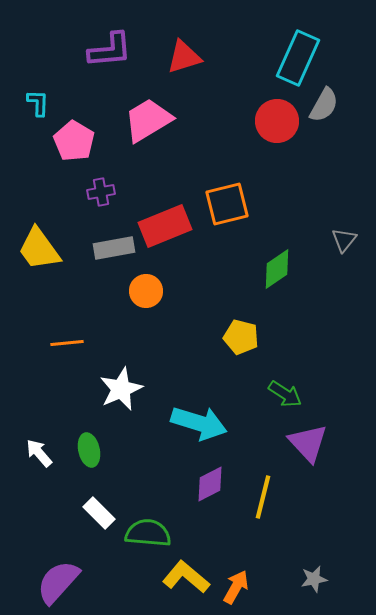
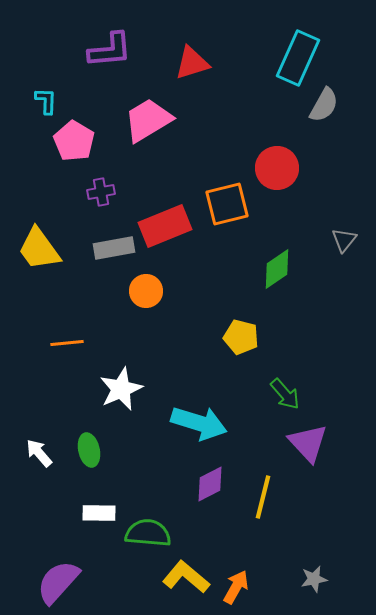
red triangle: moved 8 px right, 6 px down
cyan L-shape: moved 8 px right, 2 px up
red circle: moved 47 px down
green arrow: rotated 16 degrees clockwise
white rectangle: rotated 44 degrees counterclockwise
